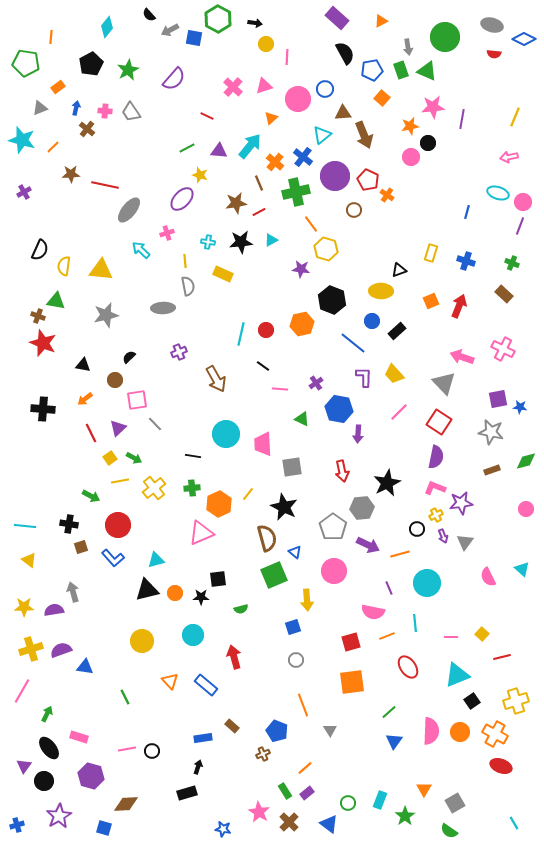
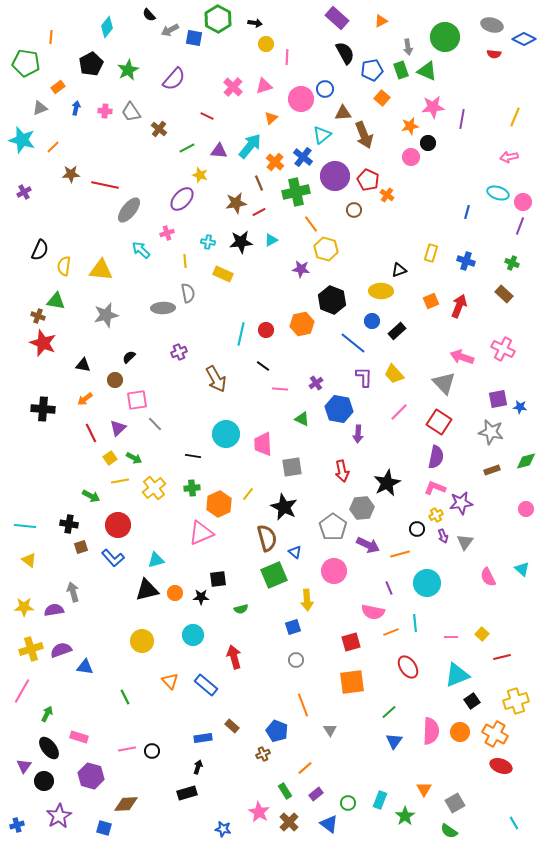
pink circle at (298, 99): moved 3 px right
brown cross at (87, 129): moved 72 px right
gray semicircle at (188, 286): moved 7 px down
orange line at (387, 636): moved 4 px right, 4 px up
purple rectangle at (307, 793): moved 9 px right, 1 px down
